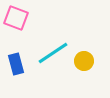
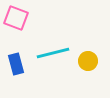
cyan line: rotated 20 degrees clockwise
yellow circle: moved 4 px right
